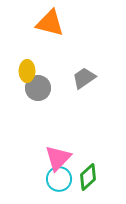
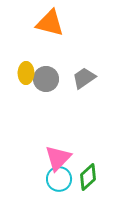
yellow ellipse: moved 1 px left, 2 px down
gray circle: moved 8 px right, 9 px up
